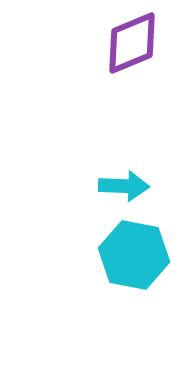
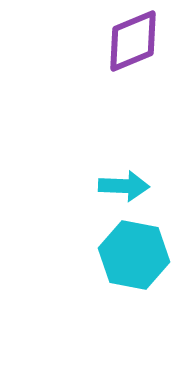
purple diamond: moved 1 px right, 2 px up
